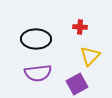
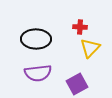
yellow triangle: moved 8 px up
